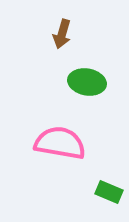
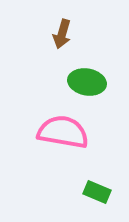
pink semicircle: moved 3 px right, 11 px up
green rectangle: moved 12 px left
